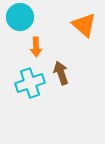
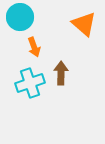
orange triangle: moved 1 px up
orange arrow: moved 2 px left; rotated 18 degrees counterclockwise
brown arrow: rotated 20 degrees clockwise
